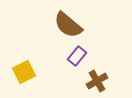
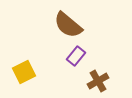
purple rectangle: moved 1 px left
brown cross: moved 1 px right
